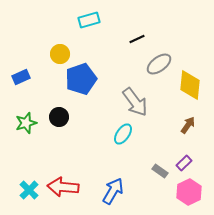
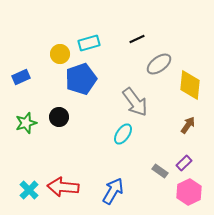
cyan rectangle: moved 23 px down
